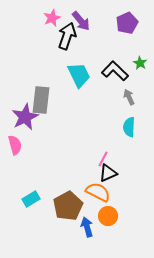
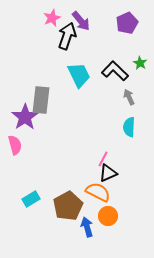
purple star: rotated 8 degrees counterclockwise
